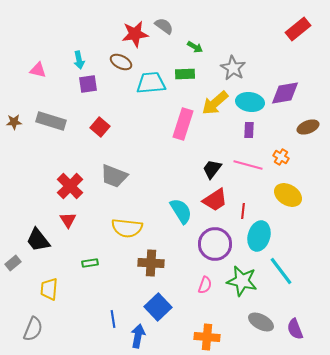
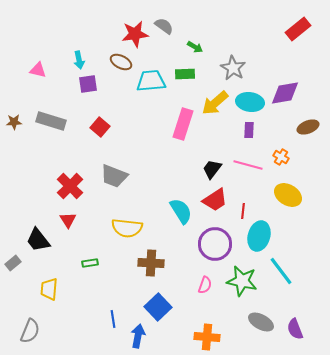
cyan trapezoid at (151, 83): moved 2 px up
gray semicircle at (33, 329): moved 3 px left, 2 px down
